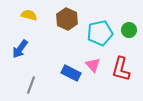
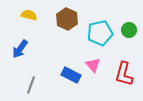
red L-shape: moved 3 px right, 5 px down
blue rectangle: moved 2 px down
